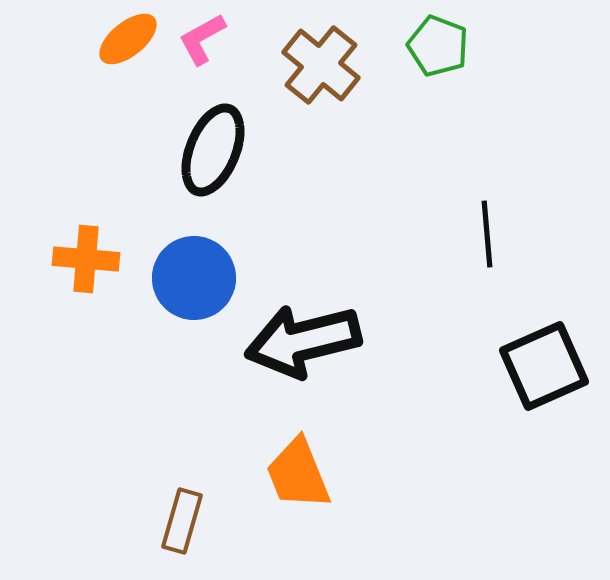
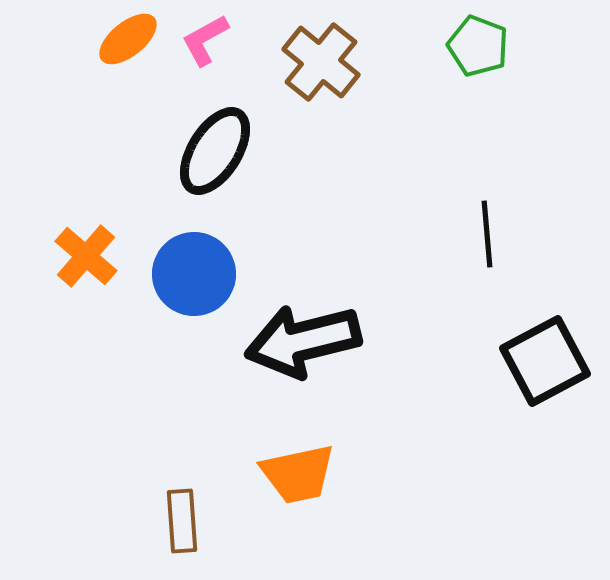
pink L-shape: moved 3 px right, 1 px down
green pentagon: moved 40 px right
brown cross: moved 3 px up
black ellipse: moved 2 px right, 1 px down; rotated 10 degrees clockwise
orange cross: moved 3 px up; rotated 36 degrees clockwise
blue circle: moved 4 px up
black square: moved 1 px right, 5 px up; rotated 4 degrees counterclockwise
orange trapezoid: rotated 80 degrees counterclockwise
brown rectangle: rotated 20 degrees counterclockwise
